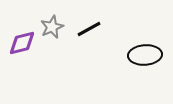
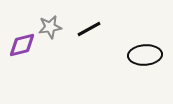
gray star: moved 2 px left; rotated 15 degrees clockwise
purple diamond: moved 2 px down
